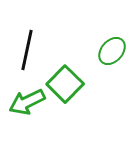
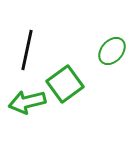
green square: rotated 9 degrees clockwise
green arrow: rotated 12 degrees clockwise
